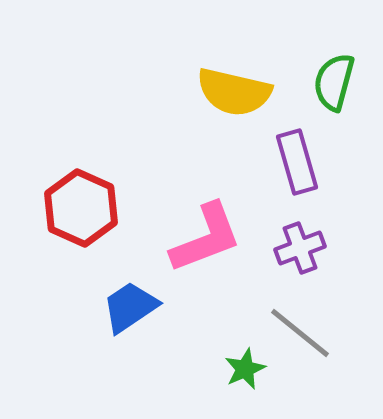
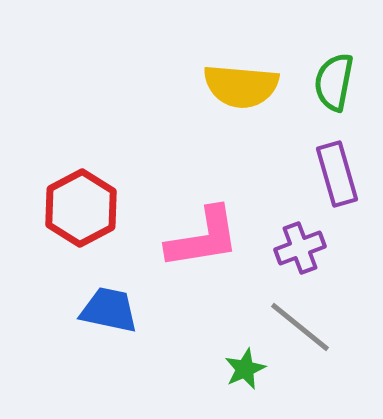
green semicircle: rotated 4 degrees counterclockwise
yellow semicircle: moved 7 px right, 6 px up; rotated 8 degrees counterclockwise
purple rectangle: moved 40 px right, 12 px down
red hexagon: rotated 8 degrees clockwise
pink L-shape: moved 3 px left; rotated 12 degrees clockwise
blue trapezoid: moved 21 px left, 3 px down; rotated 46 degrees clockwise
gray line: moved 6 px up
